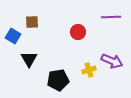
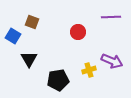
brown square: rotated 24 degrees clockwise
